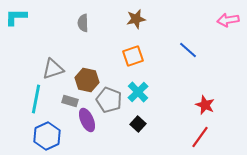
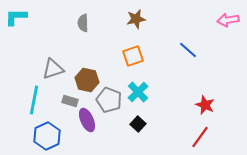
cyan line: moved 2 px left, 1 px down
